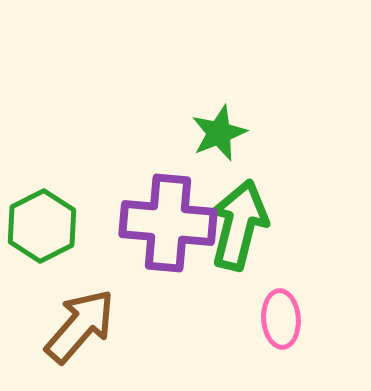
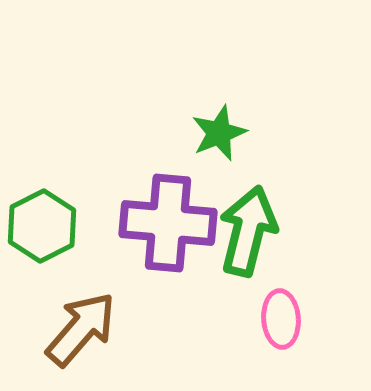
green arrow: moved 9 px right, 6 px down
brown arrow: moved 1 px right, 3 px down
